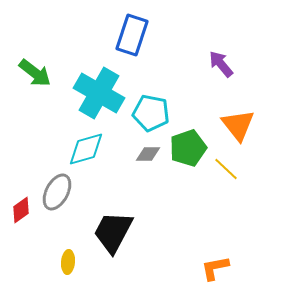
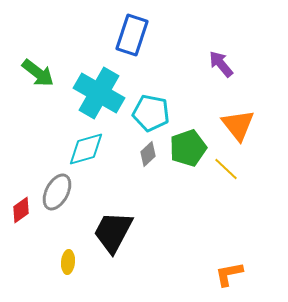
green arrow: moved 3 px right
gray diamond: rotated 45 degrees counterclockwise
orange L-shape: moved 14 px right, 6 px down
